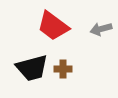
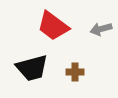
brown cross: moved 12 px right, 3 px down
